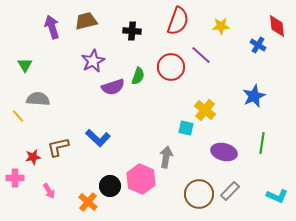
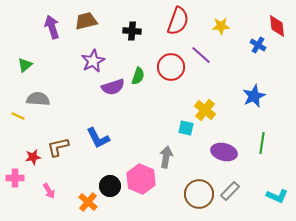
green triangle: rotated 21 degrees clockwise
yellow line: rotated 24 degrees counterclockwise
blue L-shape: rotated 20 degrees clockwise
